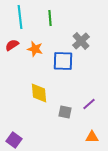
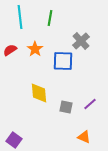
green line: rotated 14 degrees clockwise
red semicircle: moved 2 px left, 5 px down
orange star: rotated 21 degrees clockwise
purple line: moved 1 px right
gray square: moved 1 px right, 5 px up
orange triangle: moved 8 px left; rotated 24 degrees clockwise
